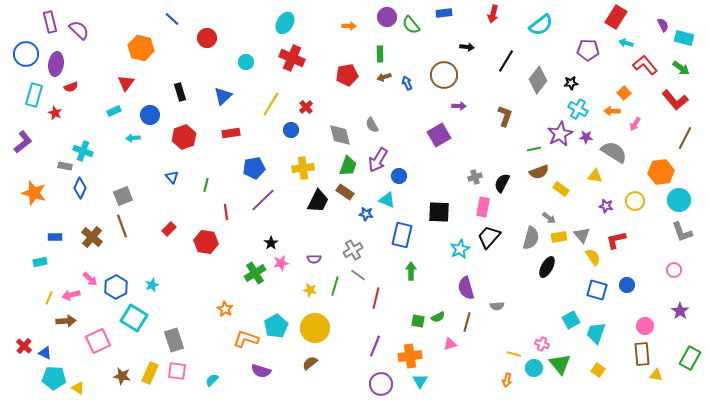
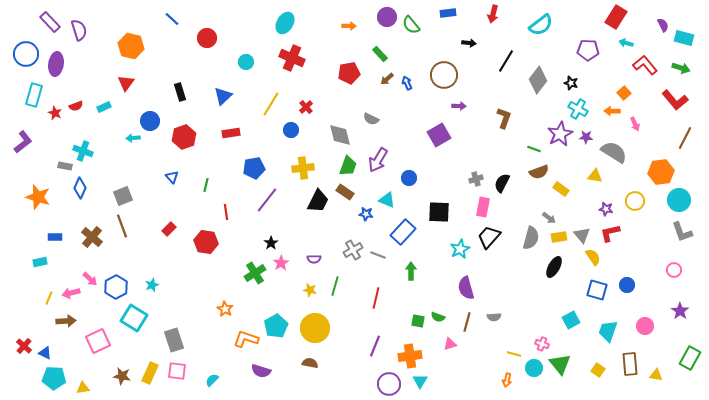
blue rectangle at (444, 13): moved 4 px right
purple rectangle at (50, 22): rotated 30 degrees counterclockwise
purple semicircle at (79, 30): rotated 30 degrees clockwise
black arrow at (467, 47): moved 2 px right, 4 px up
orange hexagon at (141, 48): moved 10 px left, 2 px up
green rectangle at (380, 54): rotated 42 degrees counterclockwise
green arrow at (681, 68): rotated 18 degrees counterclockwise
red pentagon at (347, 75): moved 2 px right, 2 px up
brown arrow at (384, 77): moved 3 px right, 2 px down; rotated 24 degrees counterclockwise
black star at (571, 83): rotated 24 degrees clockwise
red semicircle at (71, 87): moved 5 px right, 19 px down
cyan rectangle at (114, 111): moved 10 px left, 4 px up
blue circle at (150, 115): moved 6 px down
brown L-shape at (505, 116): moved 1 px left, 2 px down
pink arrow at (635, 124): rotated 56 degrees counterclockwise
gray semicircle at (372, 125): moved 1 px left, 6 px up; rotated 35 degrees counterclockwise
green line at (534, 149): rotated 32 degrees clockwise
blue circle at (399, 176): moved 10 px right, 2 px down
gray cross at (475, 177): moved 1 px right, 2 px down
orange star at (34, 193): moved 4 px right, 4 px down
purple line at (263, 200): moved 4 px right; rotated 8 degrees counterclockwise
purple star at (606, 206): moved 3 px down
blue rectangle at (402, 235): moved 1 px right, 3 px up; rotated 30 degrees clockwise
red L-shape at (616, 240): moved 6 px left, 7 px up
pink star at (281, 263): rotated 21 degrees counterclockwise
black ellipse at (547, 267): moved 7 px right
gray line at (358, 275): moved 20 px right, 20 px up; rotated 14 degrees counterclockwise
pink arrow at (71, 295): moved 2 px up
gray semicircle at (497, 306): moved 3 px left, 11 px down
green semicircle at (438, 317): rotated 48 degrees clockwise
cyan trapezoid at (596, 333): moved 12 px right, 2 px up
brown rectangle at (642, 354): moved 12 px left, 10 px down
brown semicircle at (310, 363): rotated 49 degrees clockwise
purple circle at (381, 384): moved 8 px right
yellow triangle at (78, 388): moved 5 px right; rotated 40 degrees counterclockwise
